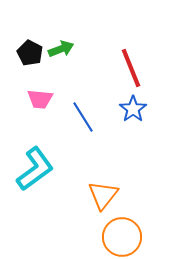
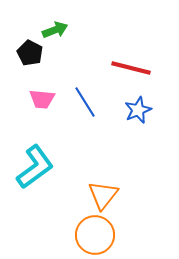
green arrow: moved 6 px left, 19 px up
red line: rotated 54 degrees counterclockwise
pink trapezoid: moved 2 px right
blue star: moved 5 px right, 1 px down; rotated 12 degrees clockwise
blue line: moved 2 px right, 15 px up
cyan L-shape: moved 2 px up
orange circle: moved 27 px left, 2 px up
